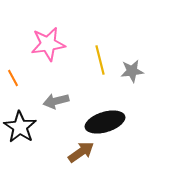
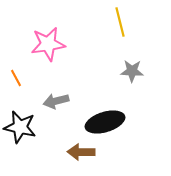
yellow line: moved 20 px right, 38 px up
gray star: rotated 10 degrees clockwise
orange line: moved 3 px right
black star: rotated 20 degrees counterclockwise
brown arrow: rotated 144 degrees counterclockwise
